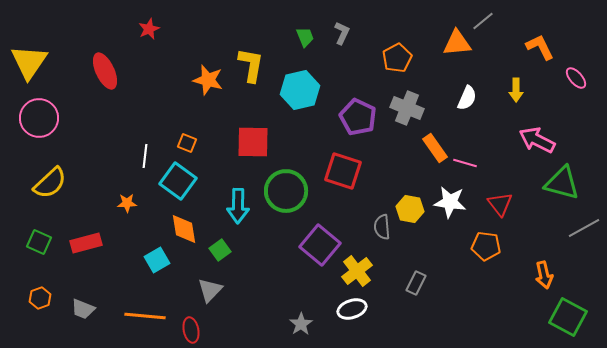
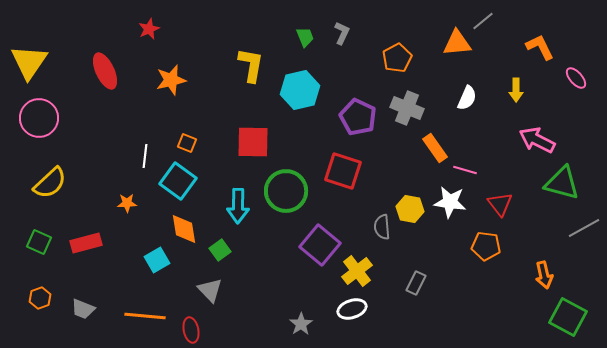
orange star at (208, 80): moved 37 px left; rotated 28 degrees counterclockwise
pink line at (465, 163): moved 7 px down
gray triangle at (210, 290): rotated 28 degrees counterclockwise
